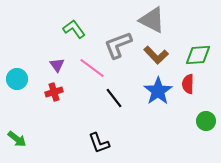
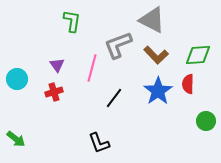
green L-shape: moved 2 px left, 8 px up; rotated 45 degrees clockwise
pink line: rotated 68 degrees clockwise
black line: rotated 75 degrees clockwise
green arrow: moved 1 px left
